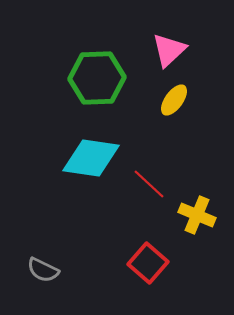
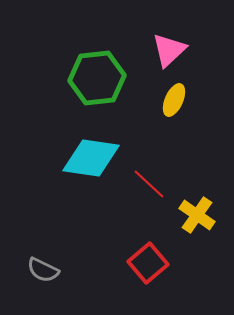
green hexagon: rotated 4 degrees counterclockwise
yellow ellipse: rotated 12 degrees counterclockwise
yellow cross: rotated 12 degrees clockwise
red square: rotated 9 degrees clockwise
